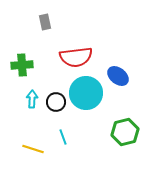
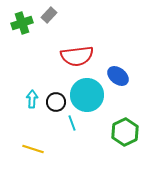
gray rectangle: moved 4 px right, 7 px up; rotated 56 degrees clockwise
red semicircle: moved 1 px right, 1 px up
green cross: moved 42 px up; rotated 15 degrees counterclockwise
cyan circle: moved 1 px right, 2 px down
green hexagon: rotated 12 degrees counterclockwise
cyan line: moved 9 px right, 14 px up
